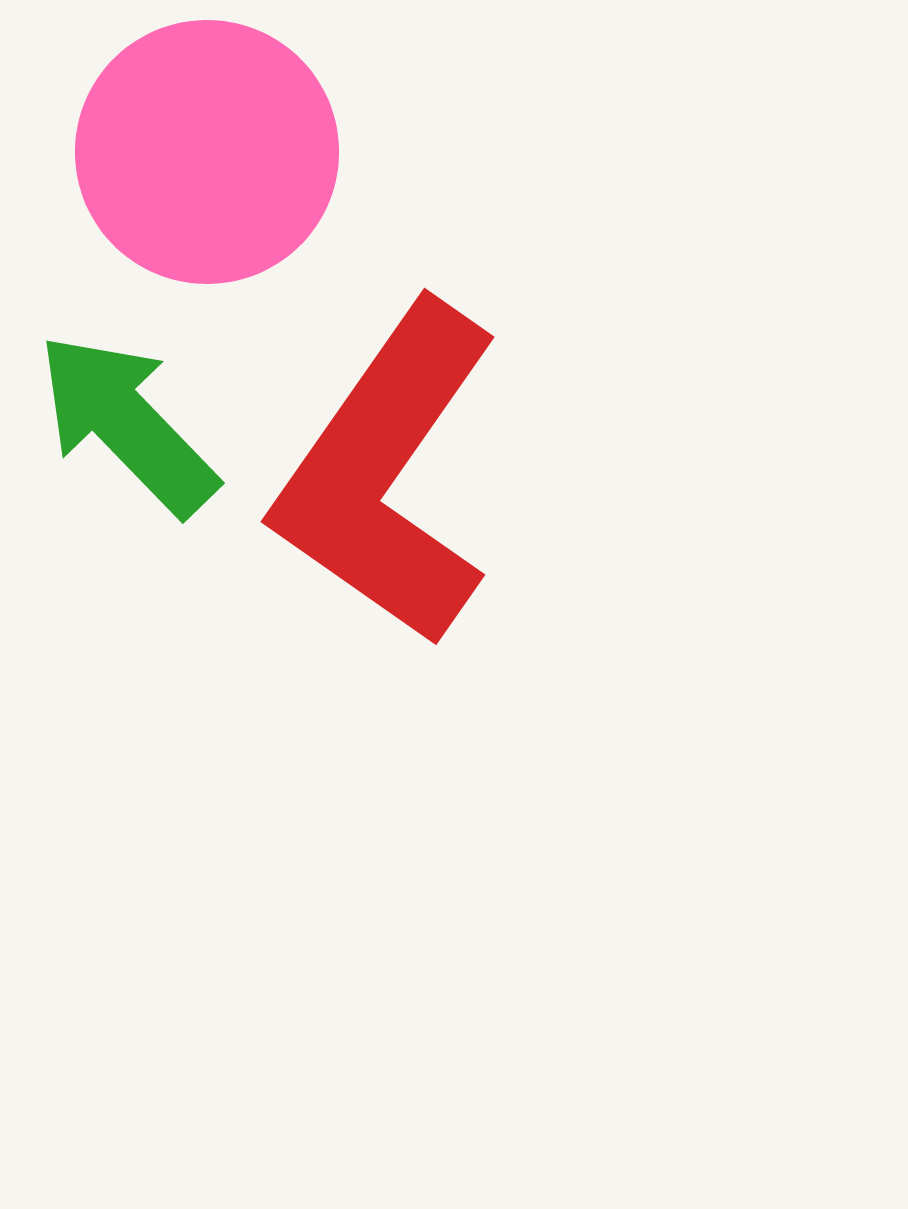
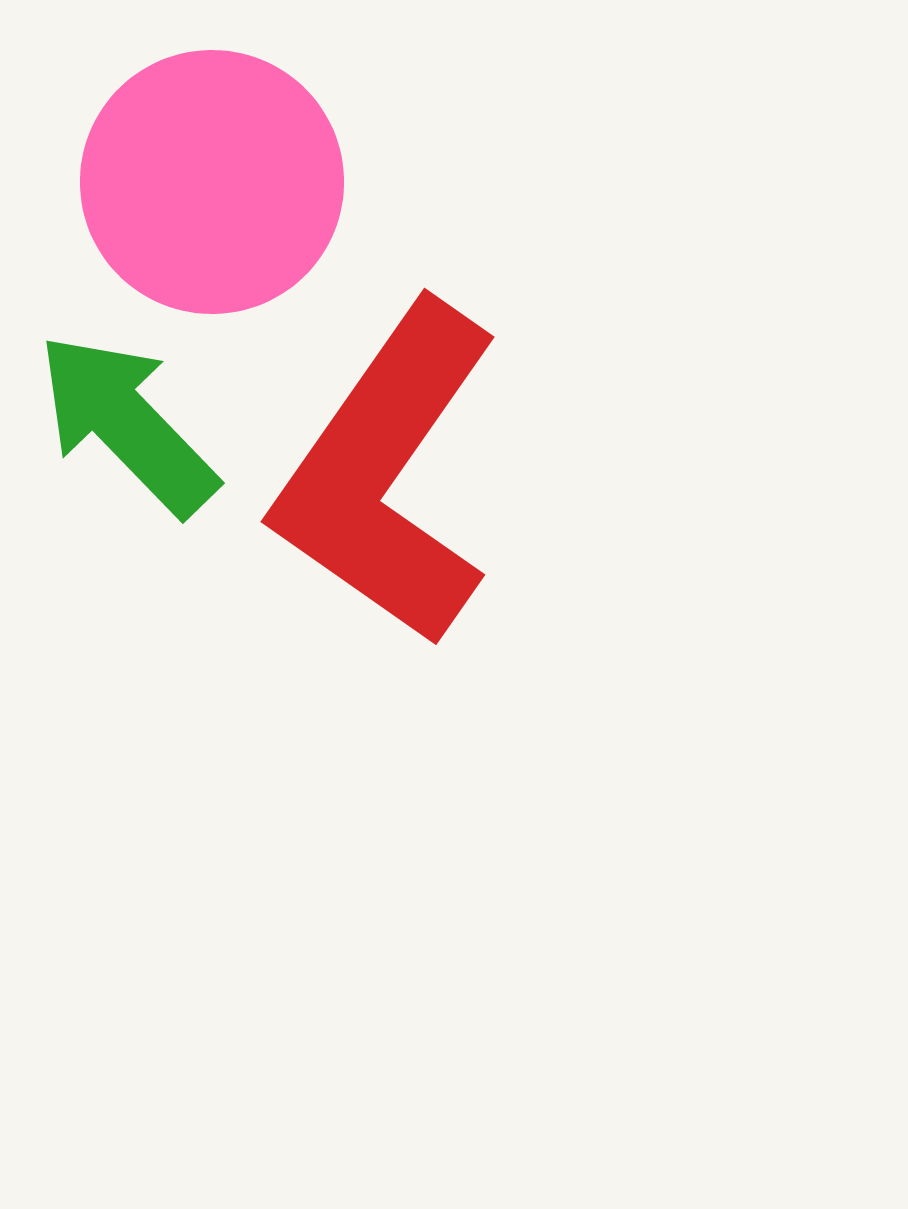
pink circle: moved 5 px right, 30 px down
